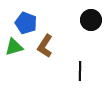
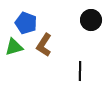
brown L-shape: moved 1 px left, 1 px up
